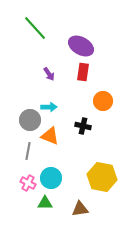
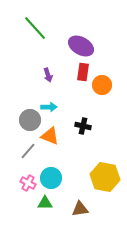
purple arrow: moved 1 px left, 1 px down; rotated 16 degrees clockwise
orange circle: moved 1 px left, 16 px up
gray line: rotated 30 degrees clockwise
yellow hexagon: moved 3 px right
